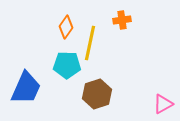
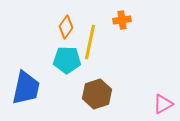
yellow line: moved 1 px up
cyan pentagon: moved 5 px up
blue trapezoid: rotated 12 degrees counterclockwise
